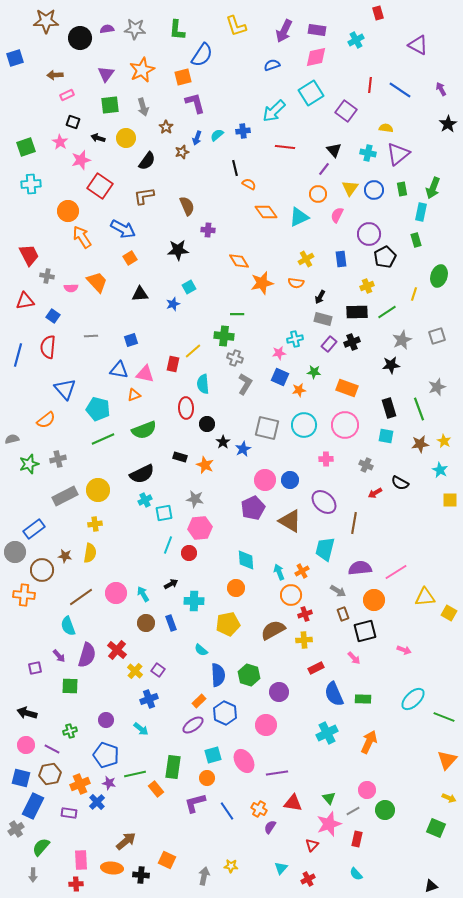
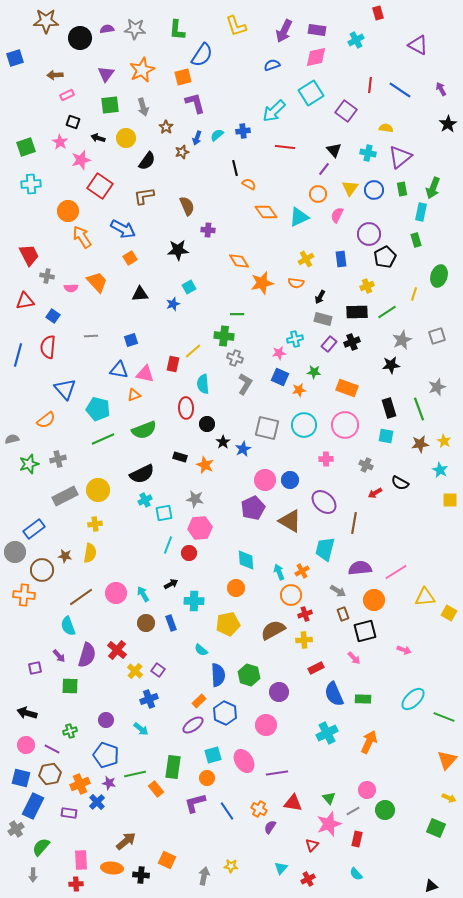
purple triangle at (398, 154): moved 2 px right, 3 px down
